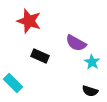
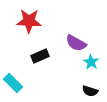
red star: rotated 15 degrees counterclockwise
black rectangle: rotated 48 degrees counterclockwise
cyan star: moved 1 px left
